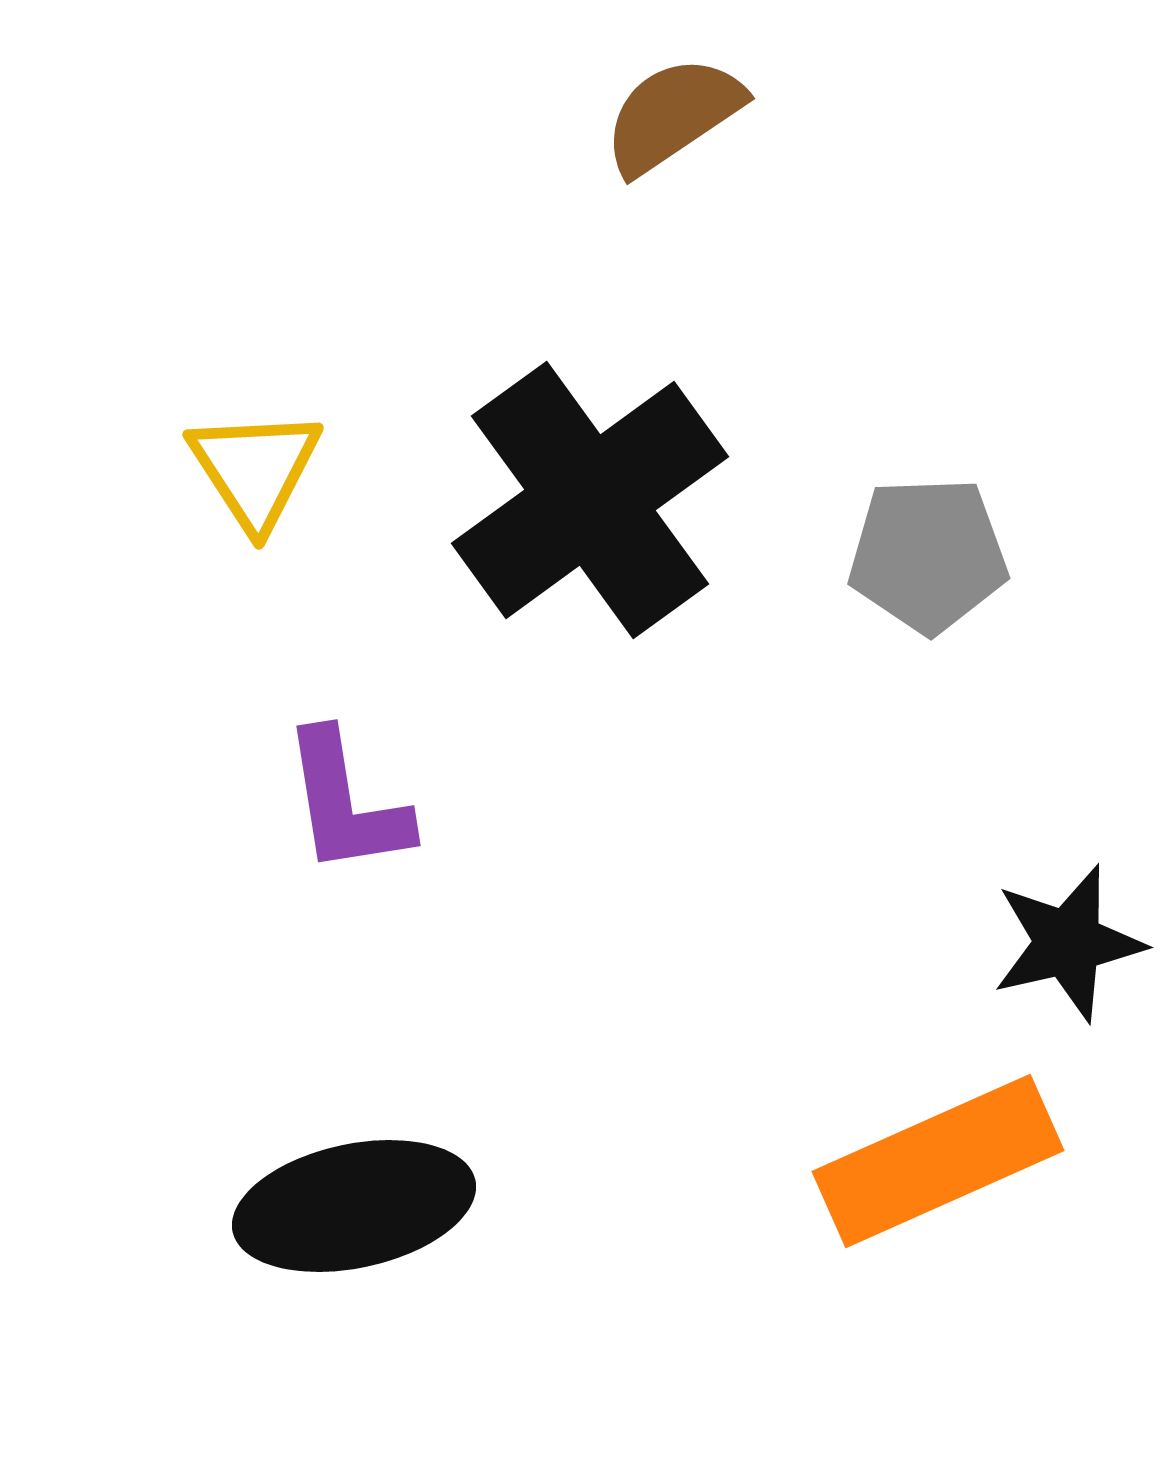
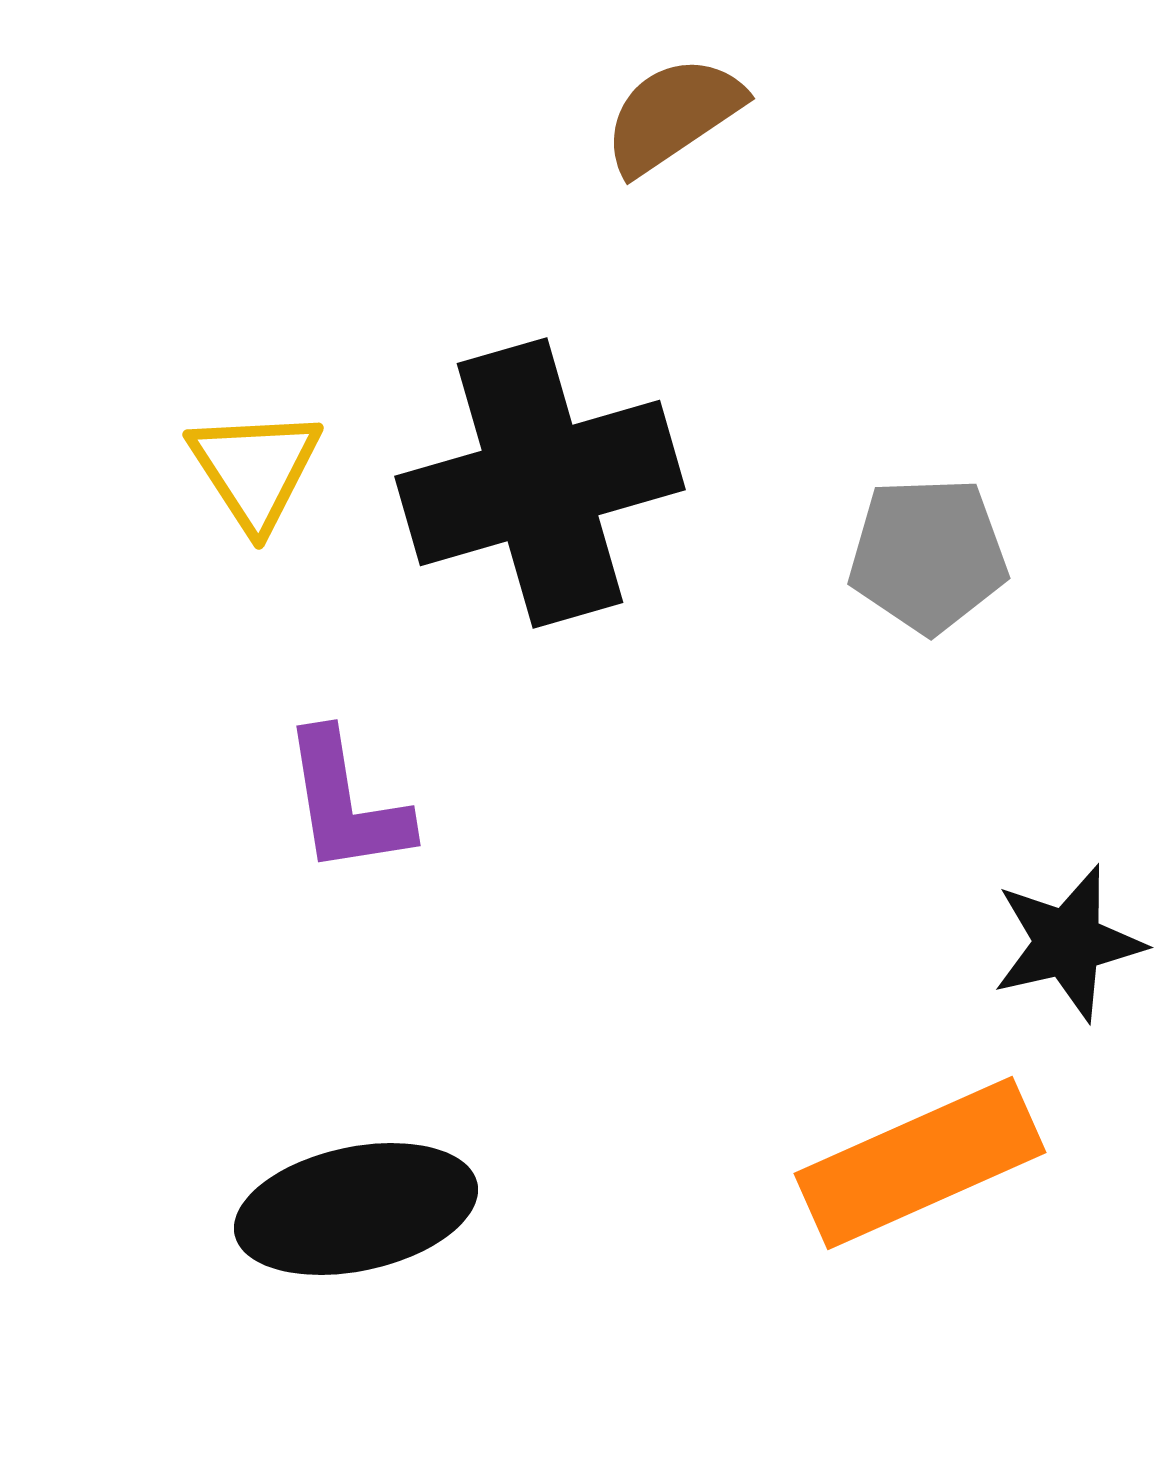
black cross: moved 50 px left, 17 px up; rotated 20 degrees clockwise
orange rectangle: moved 18 px left, 2 px down
black ellipse: moved 2 px right, 3 px down
